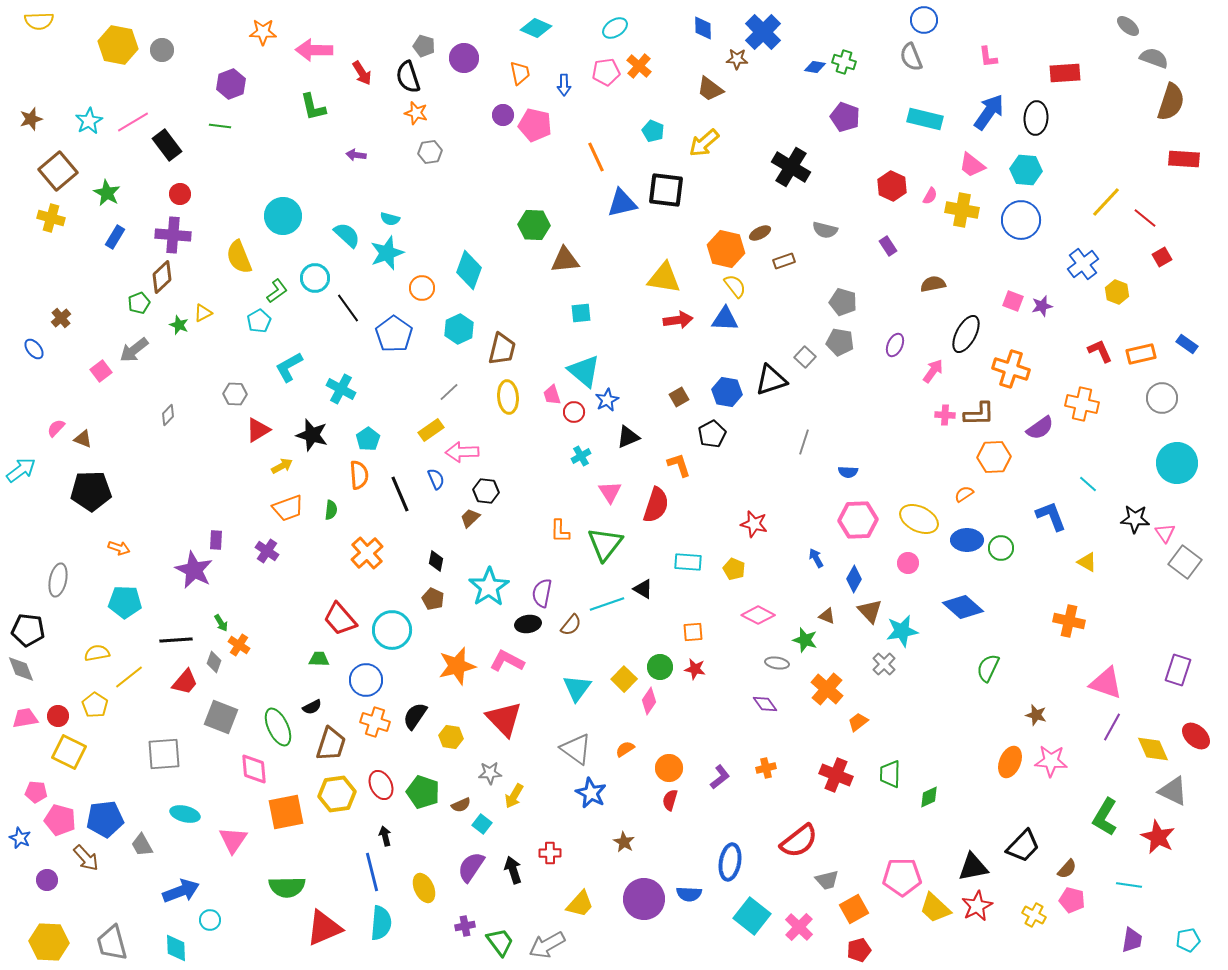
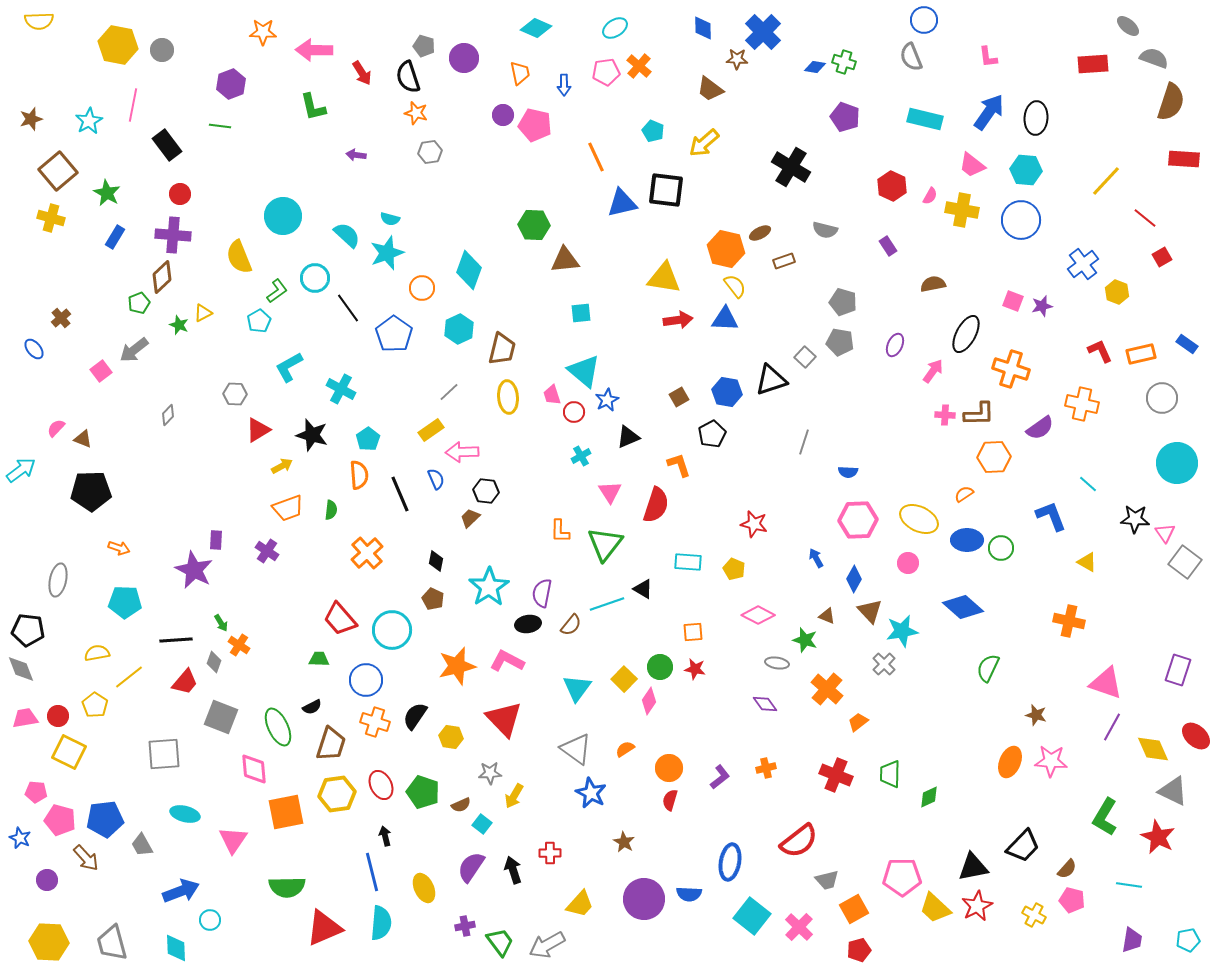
red rectangle at (1065, 73): moved 28 px right, 9 px up
pink line at (133, 122): moved 17 px up; rotated 48 degrees counterclockwise
yellow line at (1106, 202): moved 21 px up
